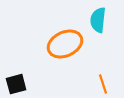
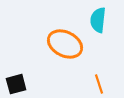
orange ellipse: rotated 52 degrees clockwise
orange line: moved 4 px left
